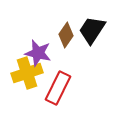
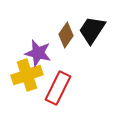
yellow cross: moved 2 px down
